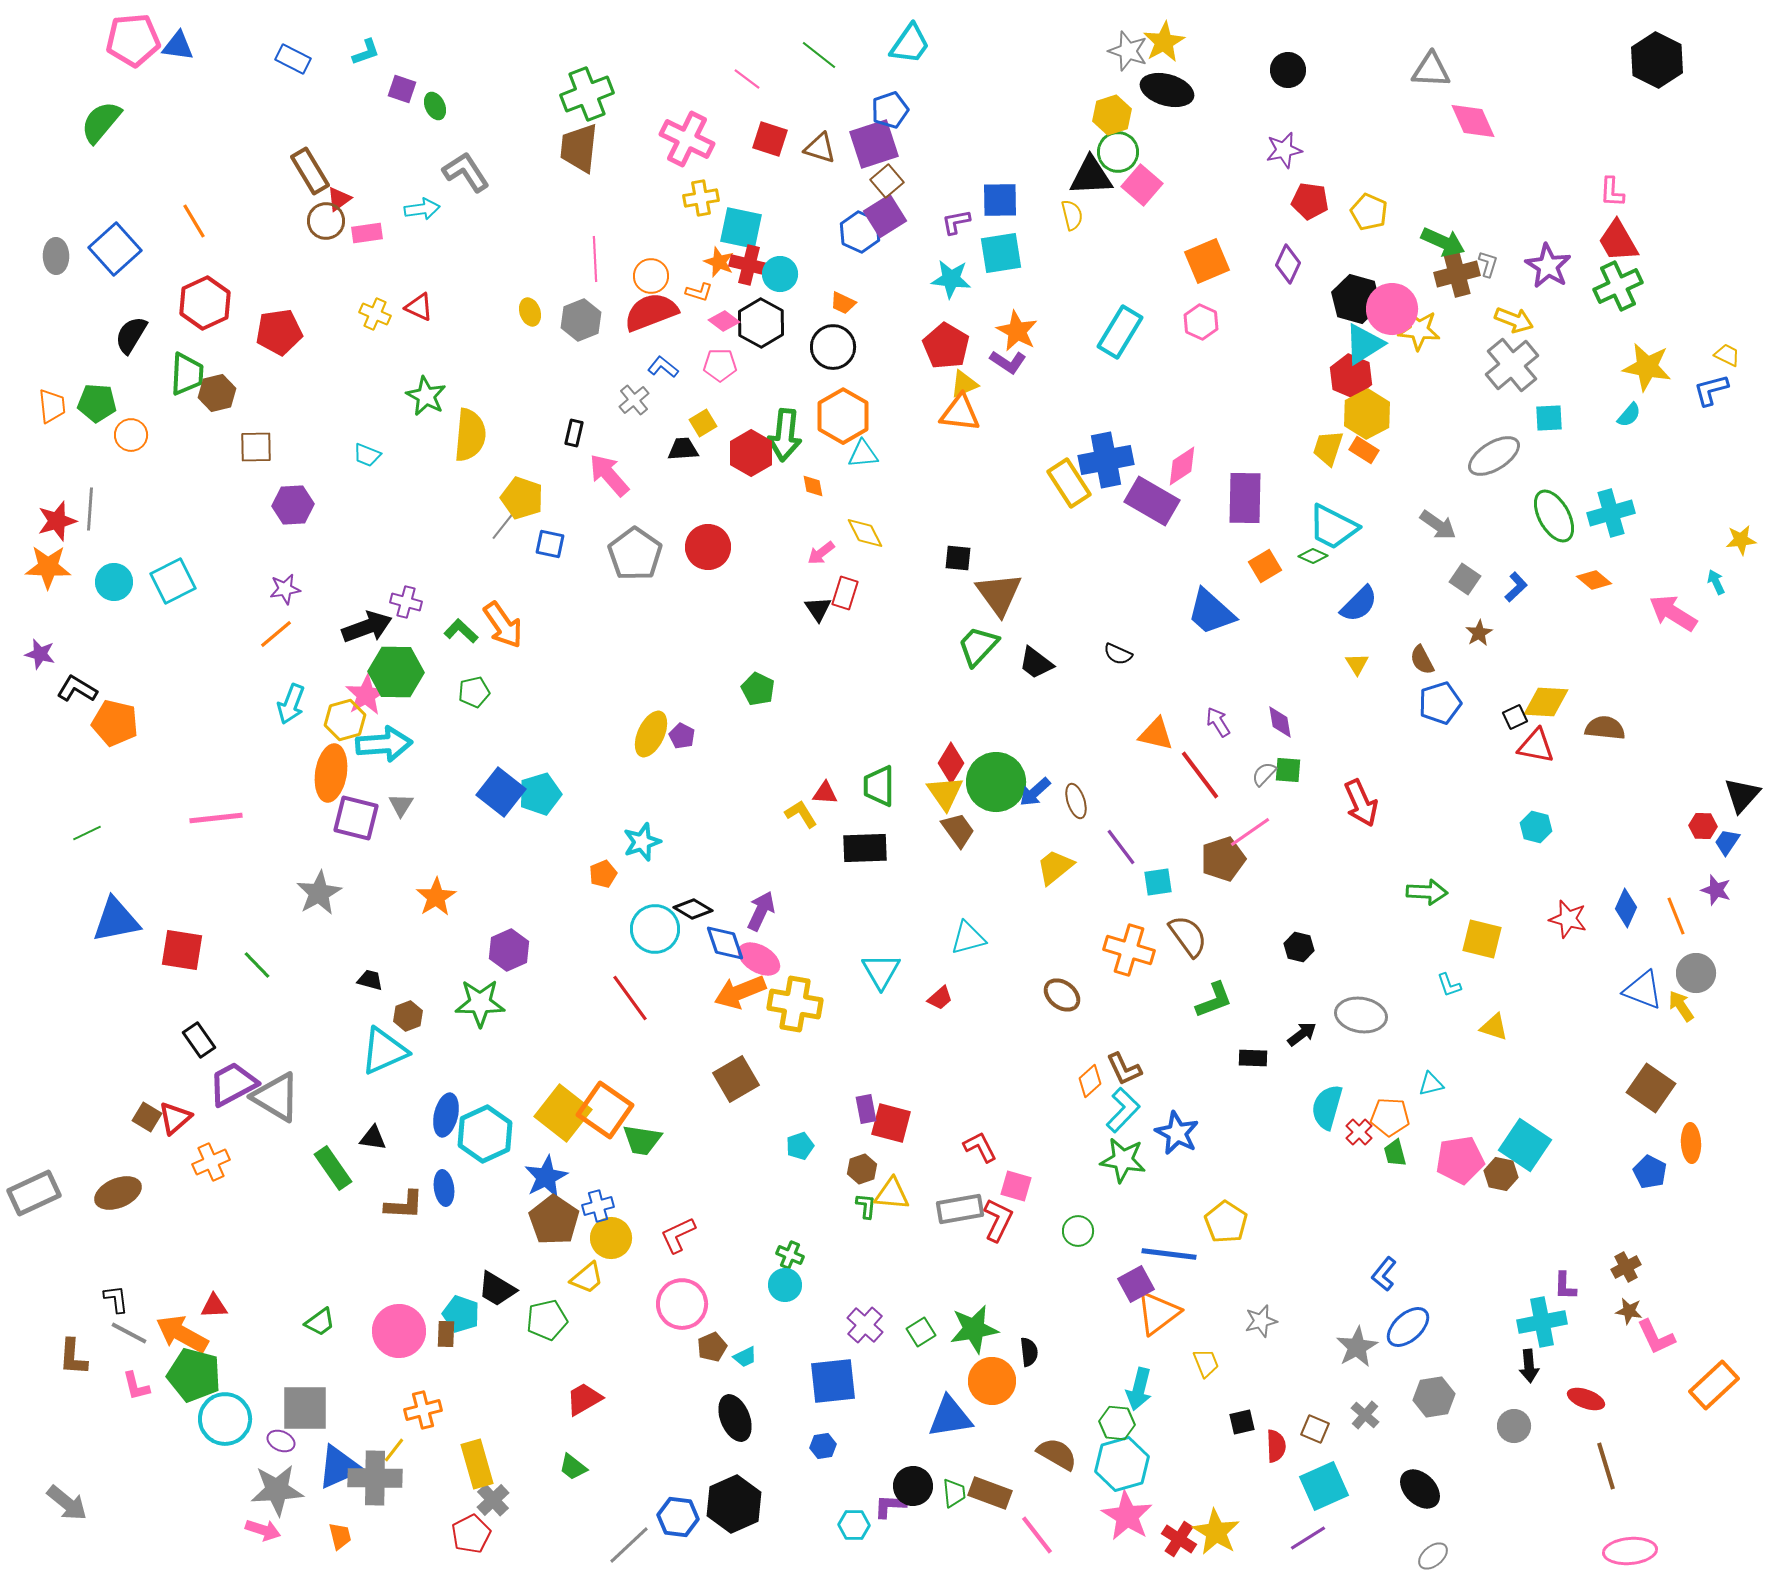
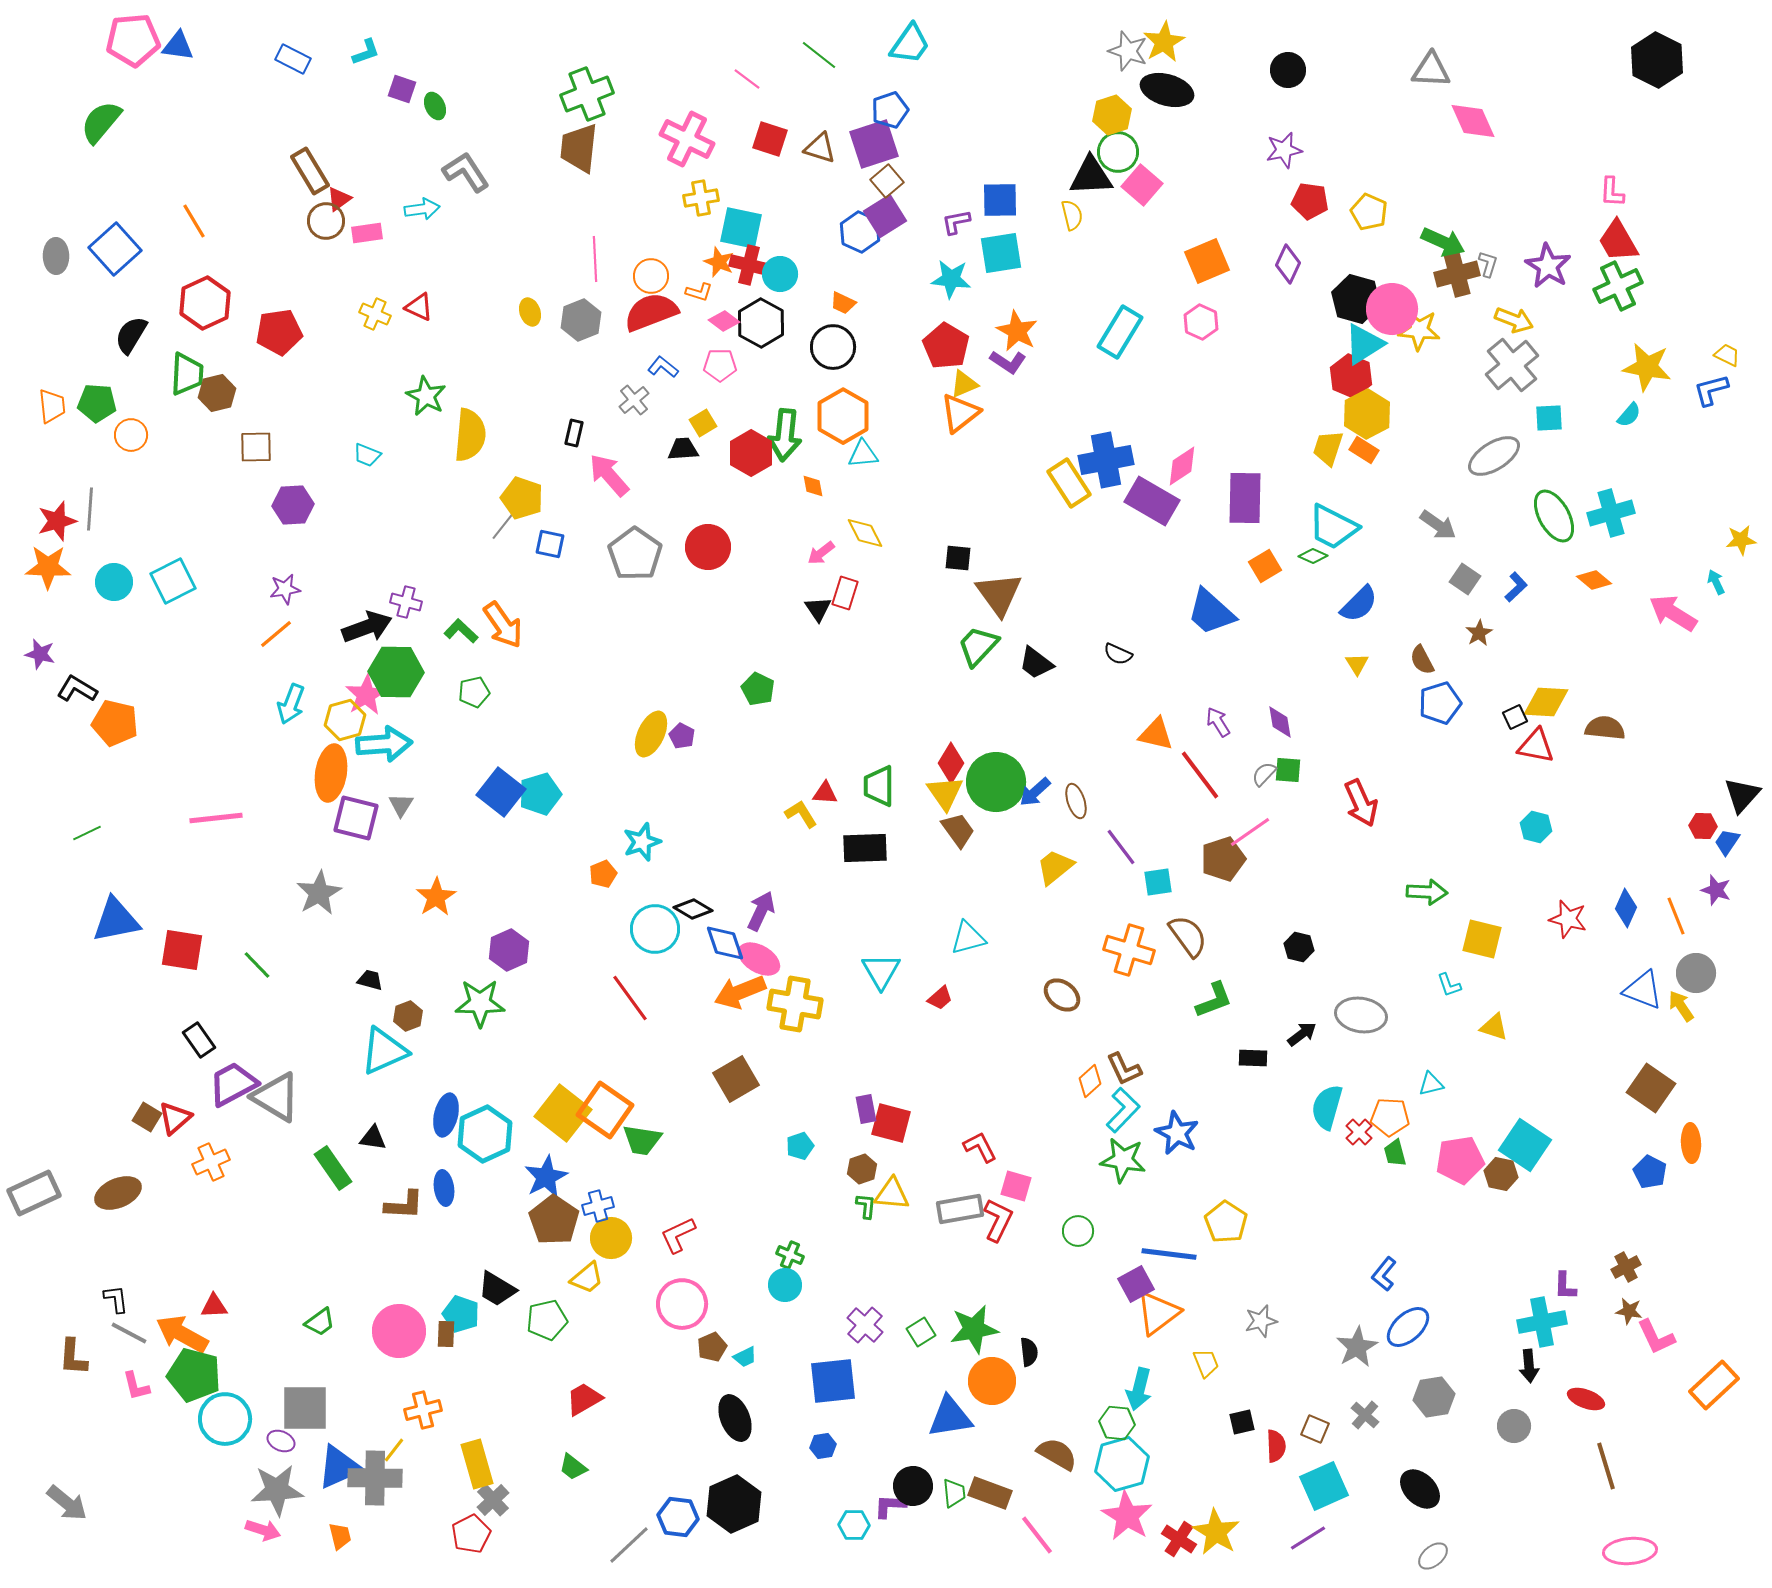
orange triangle at (960, 413): rotated 45 degrees counterclockwise
